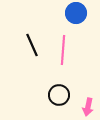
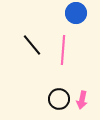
black line: rotated 15 degrees counterclockwise
black circle: moved 4 px down
pink arrow: moved 6 px left, 7 px up
